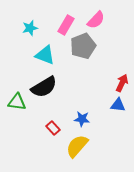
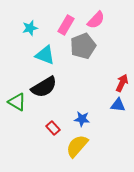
green triangle: rotated 24 degrees clockwise
